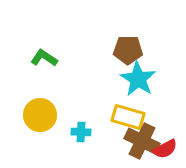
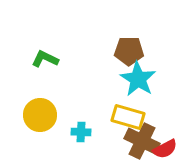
brown pentagon: moved 1 px right, 1 px down
green L-shape: moved 1 px right, 1 px down; rotated 8 degrees counterclockwise
